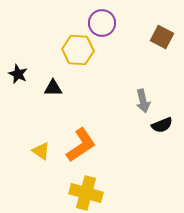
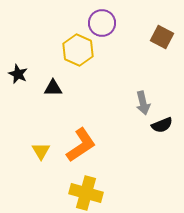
yellow hexagon: rotated 20 degrees clockwise
gray arrow: moved 2 px down
yellow triangle: rotated 24 degrees clockwise
